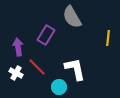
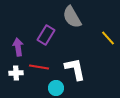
yellow line: rotated 49 degrees counterclockwise
red line: moved 2 px right; rotated 36 degrees counterclockwise
white cross: rotated 32 degrees counterclockwise
cyan circle: moved 3 px left, 1 px down
